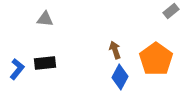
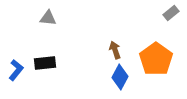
gray rectangle: moved 2 px down
gray triangle: moved 3 px right, 1 px up
blue L-shape: moved 1 px left, 1 px down
